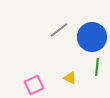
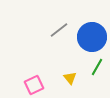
green line: rotated 24 degrees clockwise
yellow triangle: rotated 24 degrees clockwise
